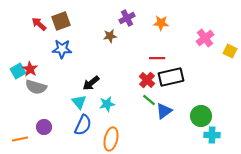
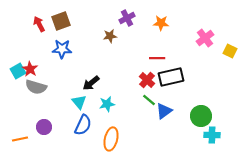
red arrow: rotated 21 degrees clockwise
